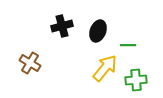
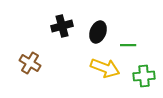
black ellipse: moved 1 px down
yellow arrow: rotated 72 degrees clockwise
green cross: moved 8 px right, 4 px up
